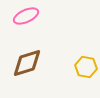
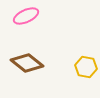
brown diamond: rotated 56 degrees clockwise
